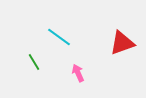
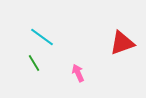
cyan line: moved 17 px left
green line: moved 1 px down
